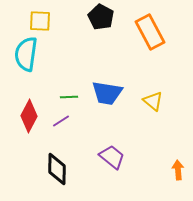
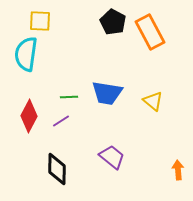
black pentagon: moved 12 px right, 5 px down
